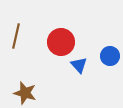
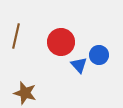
blue circle: moved 11 px left, 1 px up
